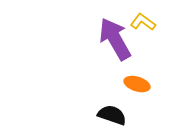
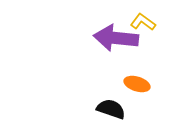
purple arrow: moved 1 px right, 1 px up; rotated 54 degrees counterclockwise
black semicircle: moved 1 px left, 6 px up
